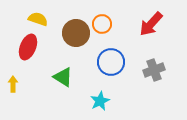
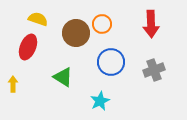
red arrow: rotated 44 degrees counterclockwise
